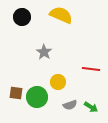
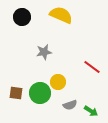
gray star: rotated 28 degrees clockwise
red line: moved 1 px right, 2 px up; rotated 30 degrees clockwise
green circle: moved 3 px right, 4 px up
green arrow: moved 4 px down
